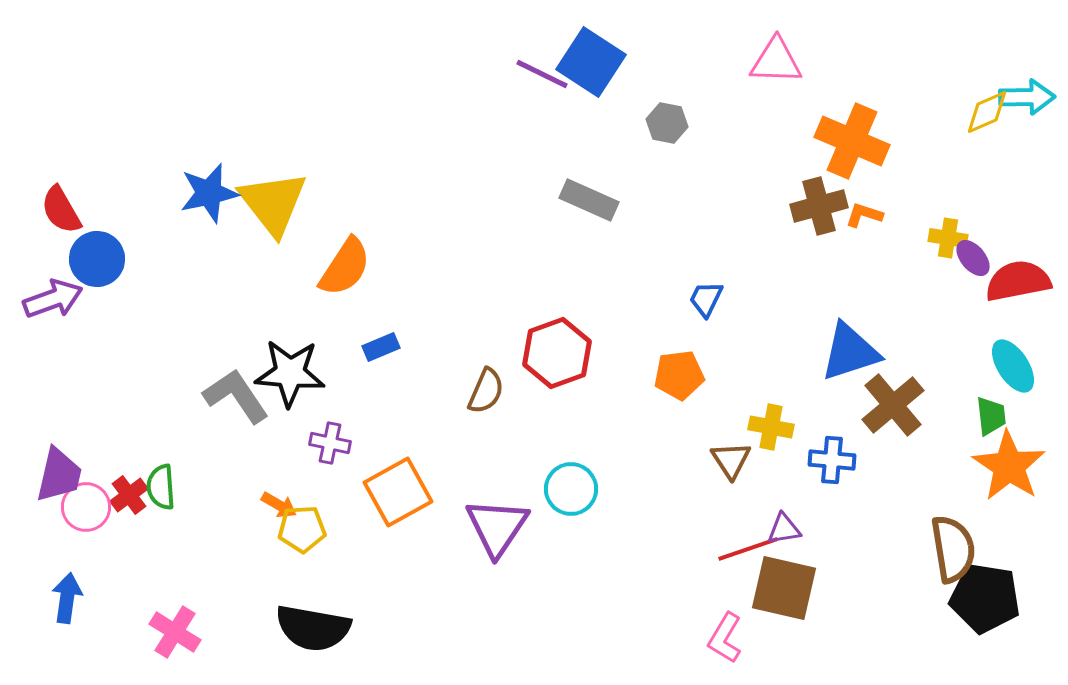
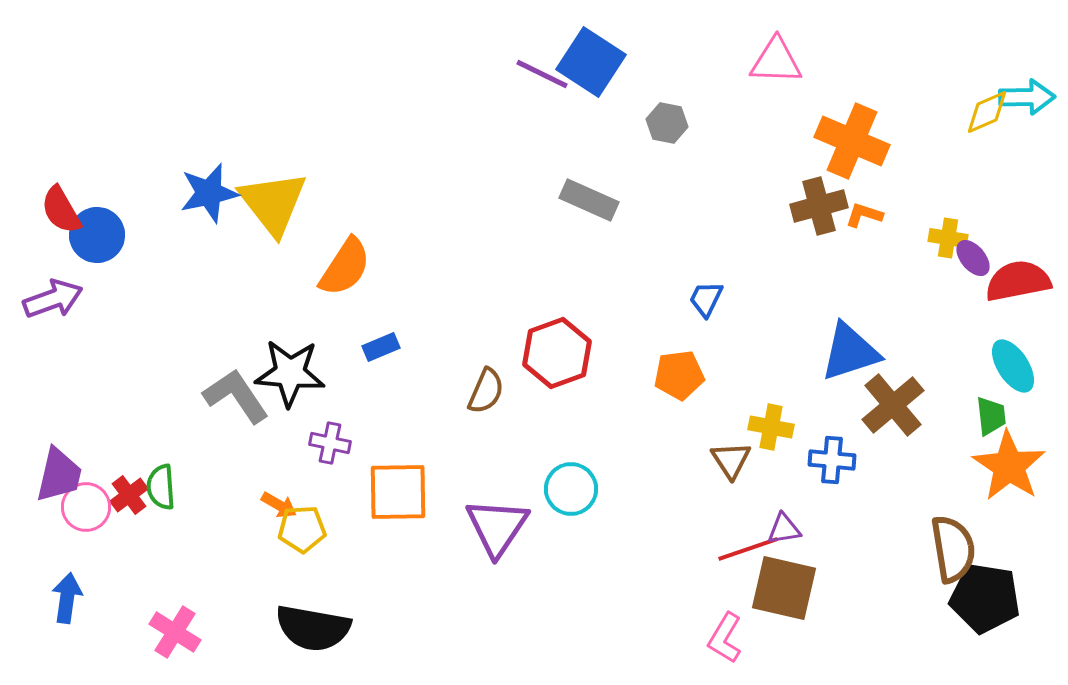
blue circle at (97, 259): moved 24 px up
orange square at (398, 492): rotated 28 degrees clockwise
